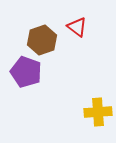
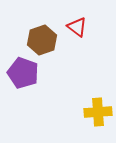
purple pentagon: moved 3 px left, 1 px down
